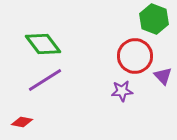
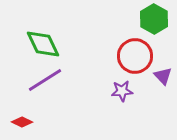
green hexagon: rotated 8 degrees clockwise
green diamond: rotated 12 degrees clockwise
red diamond: rotated 15 degrees clockwise
